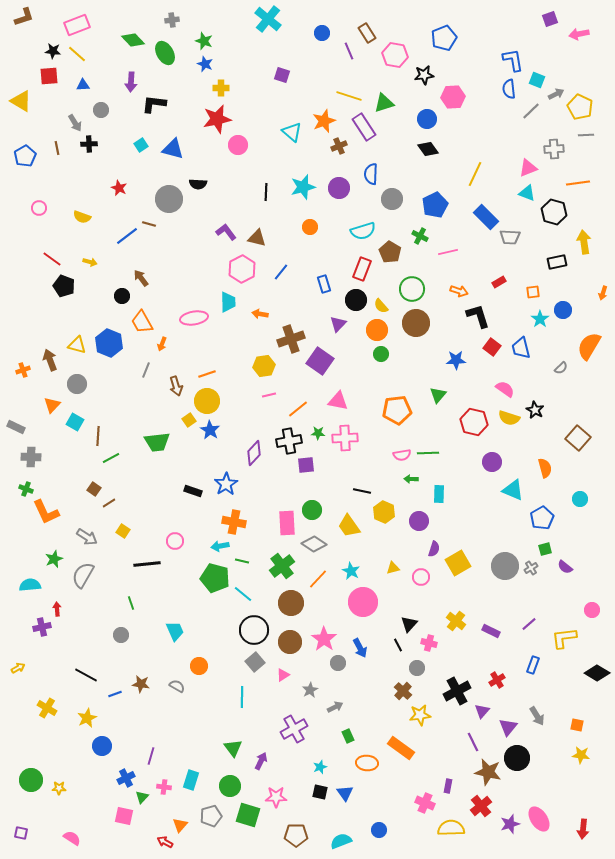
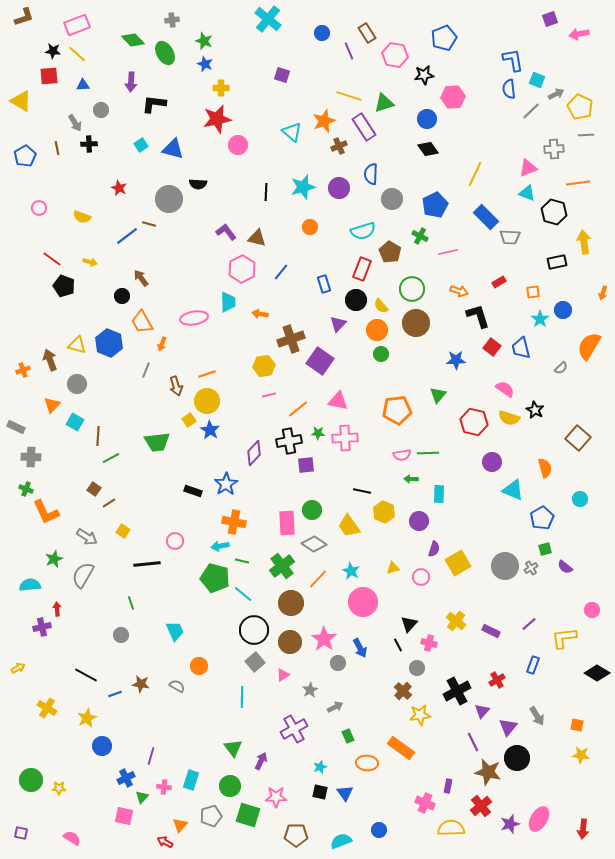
pink ellipse at (539, 819): rotated 65 degrees clockwise
